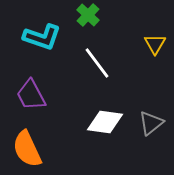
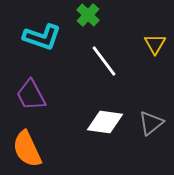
white line: moved 7 px right, 2 px up
